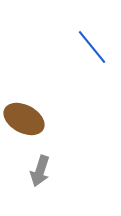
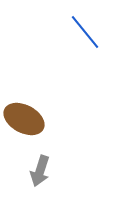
blue line: moved 7 px left, 15 px up
